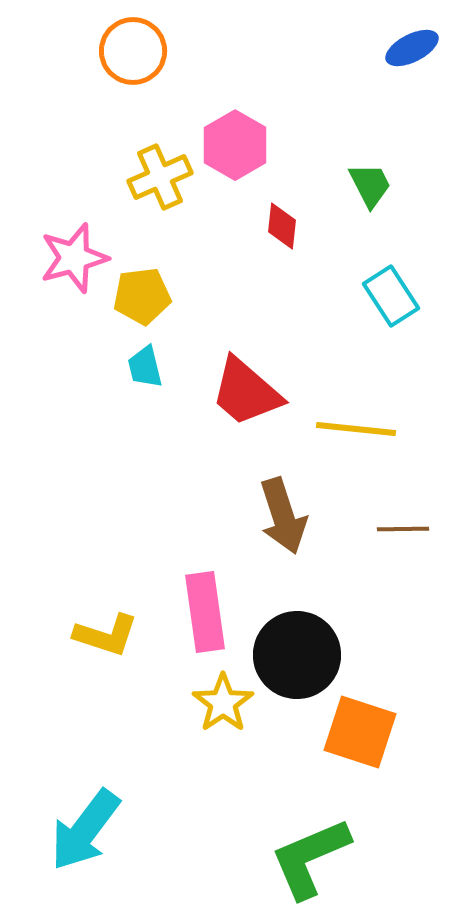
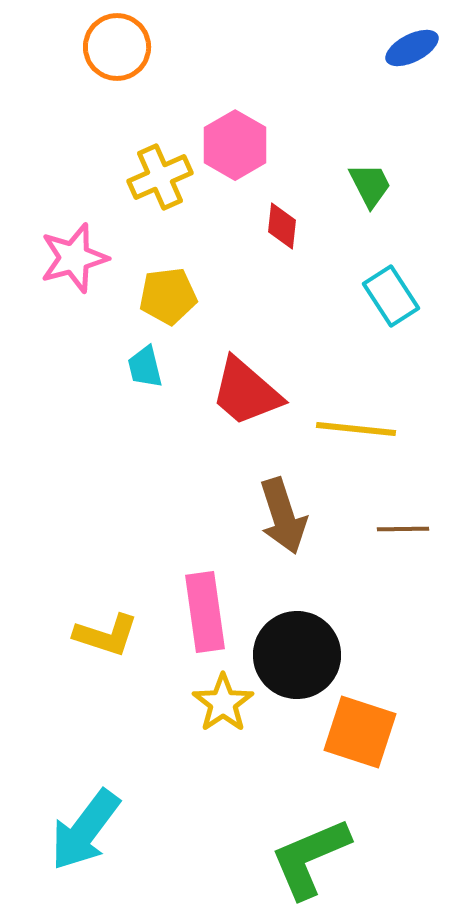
orange circle: moved 16 px left, 4 px up
yellow pentagon: moved 26 px right
